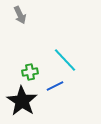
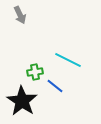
cyan line: moved 3 px right; rotated 20 degrees counterclockwise
green cross: moved 5 px right
blue line: rotated 66 degrees clockwise
